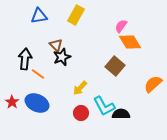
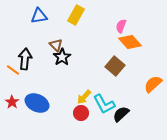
pink semicircle: rotated 16 degrees counterclockwise
orange diamond: rotated 10 degrees counterclockwise
black star: rotated 12 degrees counterclockwise
orange line: moved 25 px left, 4 px up
yellow arrow: moved 4 px right, 9 px down
cyan L-shape: moved 2 px up
black semicircle: rotated 42 degrees counterclockwise
